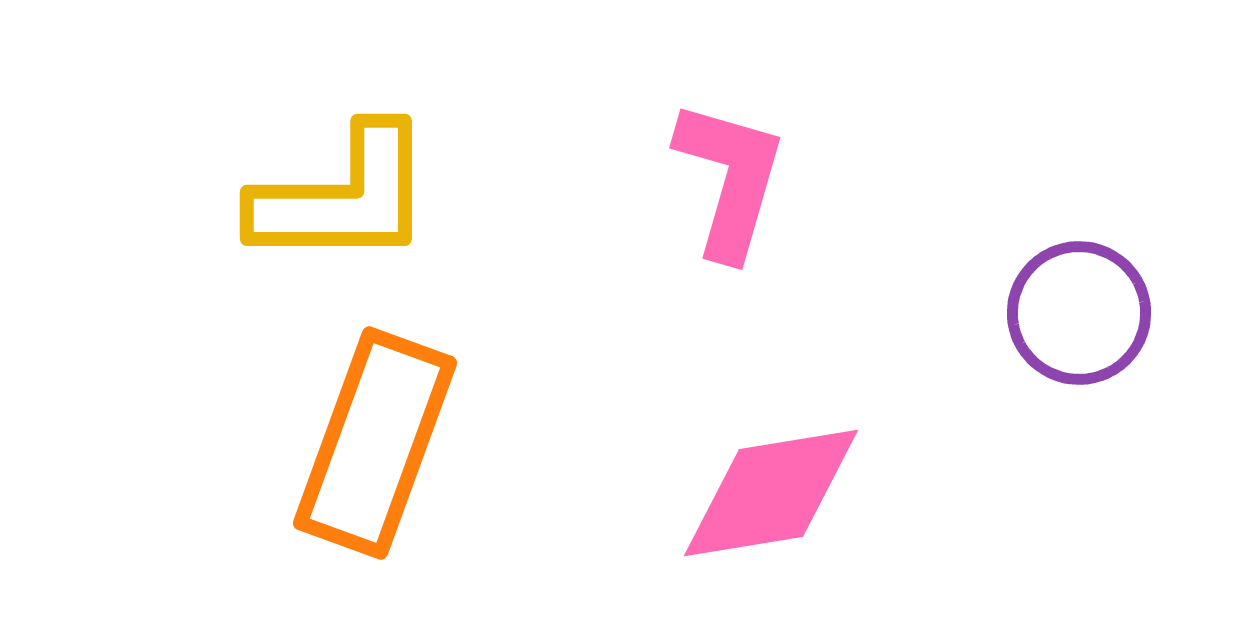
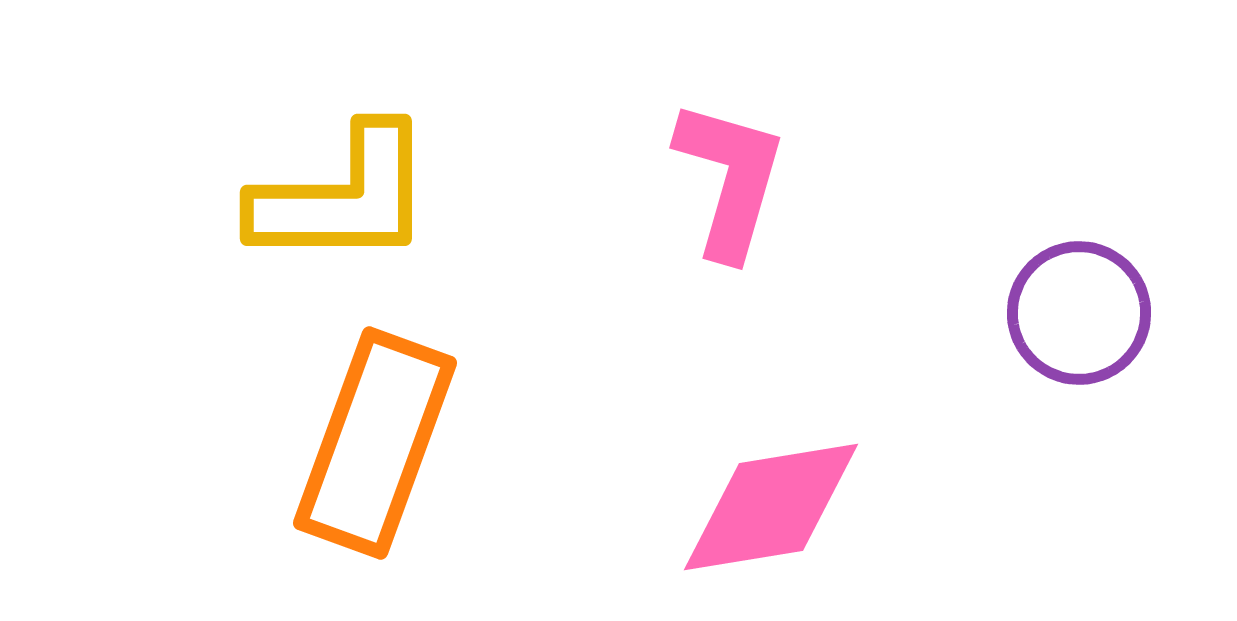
pink diamond: moved 14 px down
